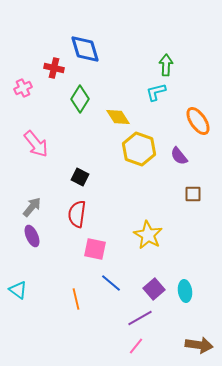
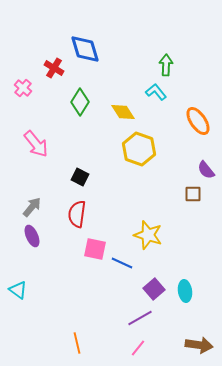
red cross: rotated 18 degrees clockwise
pink cross: rotated 24 degrees counterclockwise
cyan L-shape: rotated 65 degrees clockwise
green diamond: moved 3 px down
yellow diamond: moved 5 px right, 5 px up
purple semicircle: moved 27 px right, 14 px down
yellow star: rotated 12 degrees counterclockwise
blue line: moved 11 px right, 20 px up; rotated 15 degrees counterclockwise
orange line: moved 1 px right, 44 px down
pink line: moved 2 px right, 2 px down
